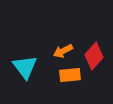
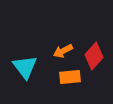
orange rectangle: moved 2 px down
